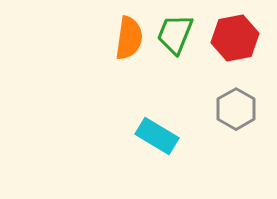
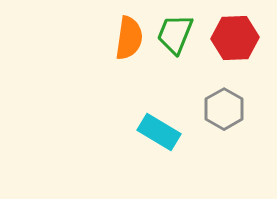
red hexagon: rotated 9 degrees clockwise
gray hexagon: moved 12 px left
cyan rectangle: moved 2 px right, 4 px up
